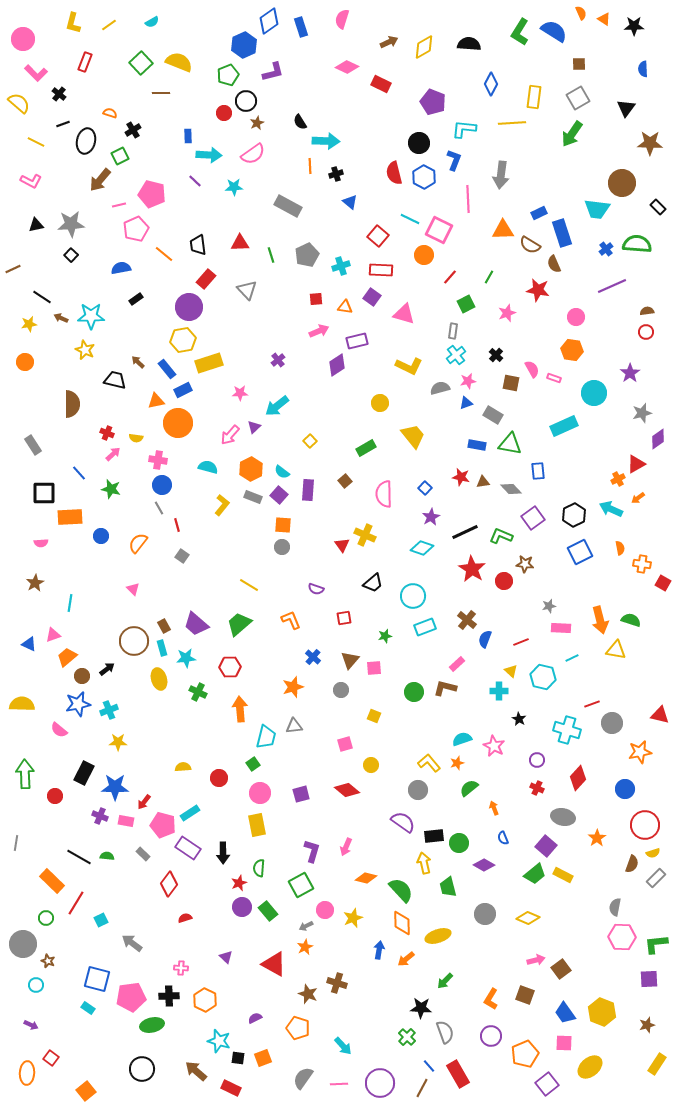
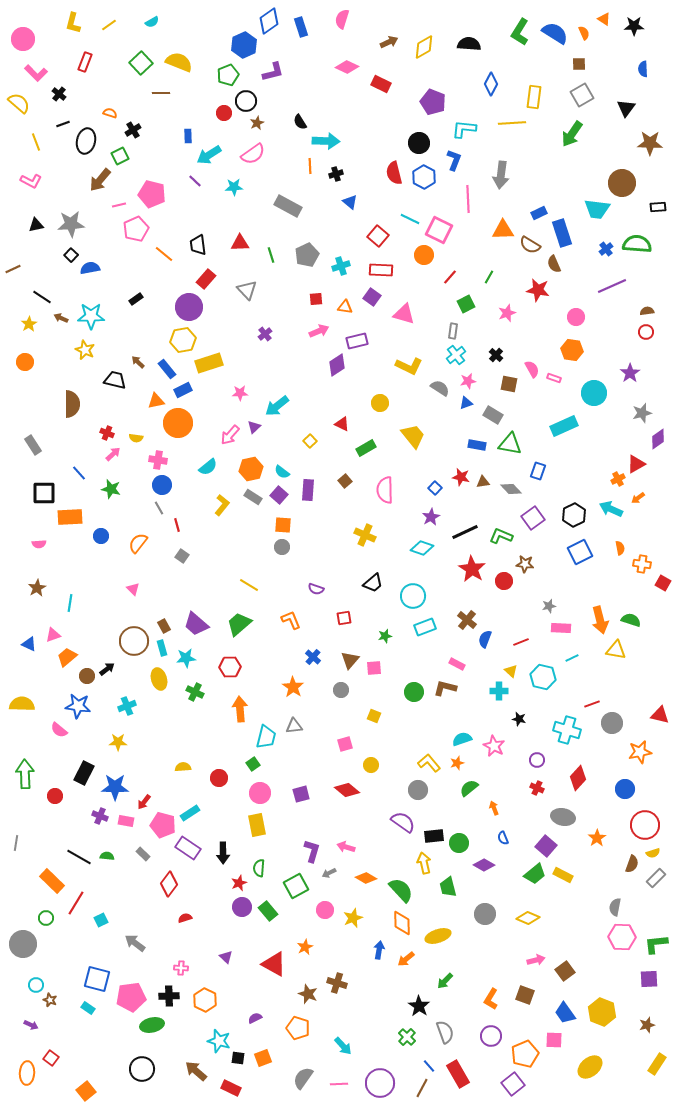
orange semicircle at (581, 13): moved 3 px right, 20 px down
blue semicircle at (554, 31): moved 1 px right, 2 px down
gray square at (578, 98): moved 4 px right, 3 px up
yellow line at (36, 142): rotated 42 degrees clockwise
cyan arrow at (209, 155): rotated 145 degrees clockwise
black rectangle at (658, 207): rotated 49 degrees counterclockwise
blue semicircle at (121, 268): moved 31 px left
yellow star at (29, 324): rotated 21 degrees counterclockwise
purple cross at (278, 360): moved 13 px left, 26 px up
brown square at (511, 383): moved 2 px left, 1 px down
gray semicircle at (440, 388): rotated 48 degrees clockwise
cyan semicircle at (208, 467): rotated 126 degrees clockwise
orange hexagon at (251, 469): rotated 15 degrees clockwise
blue rectangle at (538, 471): rotated 24 degrees clockwise
blue square at (425, 488): moved 10 px right
pink semicircle at (384, 494): moved 1 px right, 4 px up
gray rectangle at (253, 497): rotated 12 degrees clockwise
pink semicircle at (41, 543): moved 2 px left, 1 px down
red triangle at (342, 545): moved 121 px up; rotated 28 degrees counterclockwise
brown star at (35, 583): moved 2 px right, 5 px down
pink rectangle at (457, 664): rotated 70 degrees clockwise
brown circle at (82, 676): moved 5 px right
orange star at (293, 687): rotated 20 degrees counterclockwise
green cross at (198, 692): moved 3 px left
blue star at (78, 704): moved 2 px down; rotated 20 degrees clockwise
cyan cross at (109, 710): moved 18 px right, 4 px up
black star at (519, 719): rotated 16 degrees counterclockwise
pink arrow at (346, 847): rotated 84 degrees clockwise
orange diamond at (366, 878): rotated 15 degrees clockwise
green square at (301, 885): moved 5 px left, 1 px down
gray arrow at (306, 926): moved 23 px right, 53 px up
gray arrow at (132, 943): moved 3 px right
brown star at (48, 961): moved 2 px right, 39 px down
brown square at (561, 969): moved 4 px right, 2 px down
black star at (421, 1008): moved 2 px left, 2 px up; rotated 30 degrees clockwise
pink square at (564, 1043): moved 10 px left, 3 px up
purple square at (547, 1084): moved 34 px left
